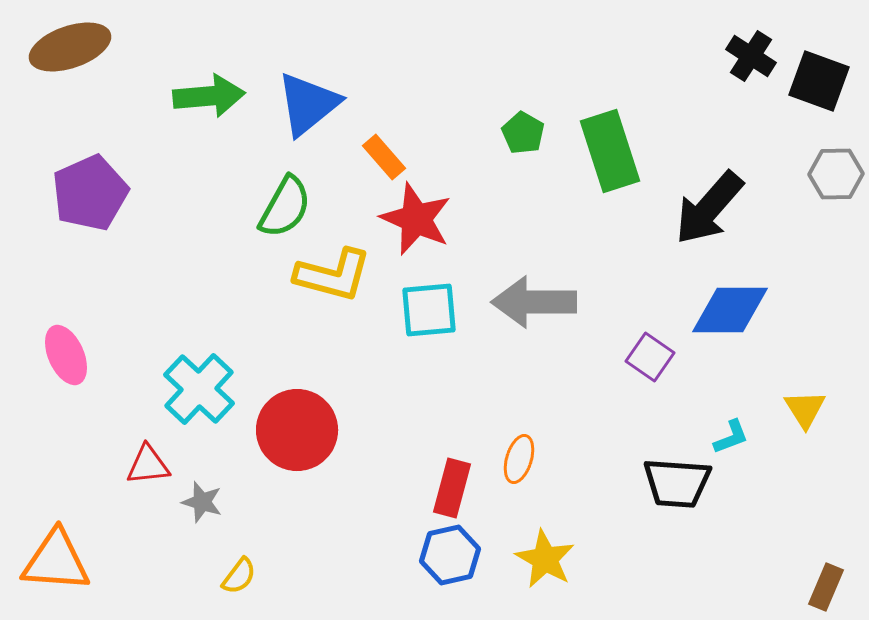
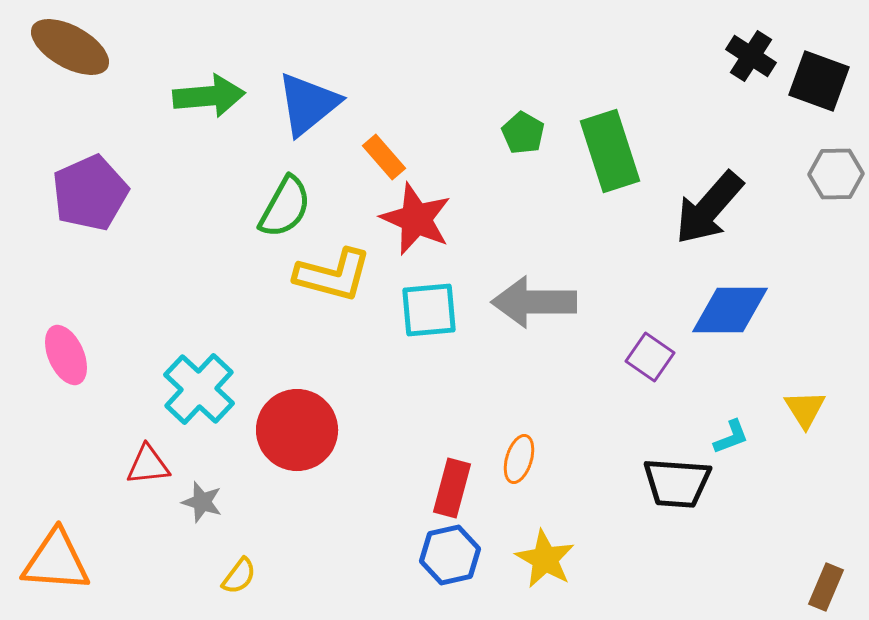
brown ellipse: rotated 48 degrees clockwise
